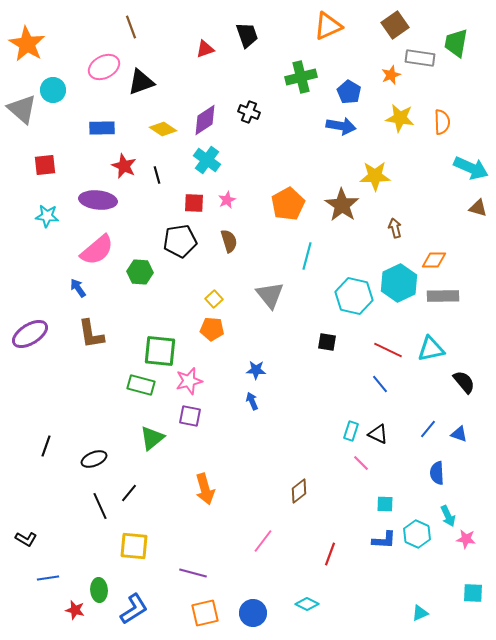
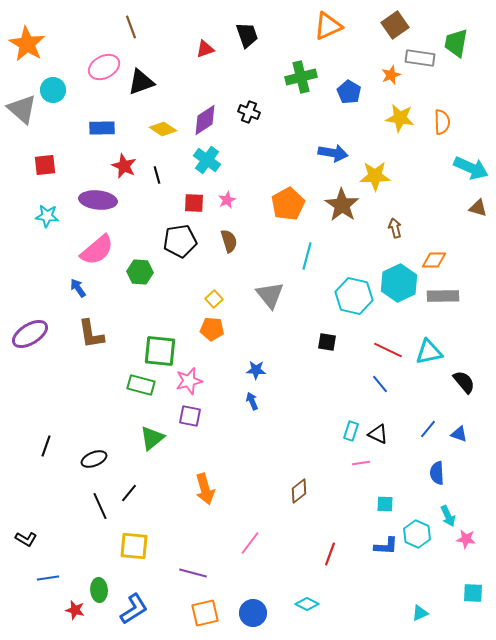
blue arrow at (341, 126): moved 8 px left, 27 px down
cyan triangle at (431, 349): moved 2 px left, 3 px down
pink line at (361, 463): rotated 54 degrees counterclockwise
blue L-shape at (384, 540): moved 2 px right, 6 px down
pink line at (263, 541): moved 13 px left, 2 px down
